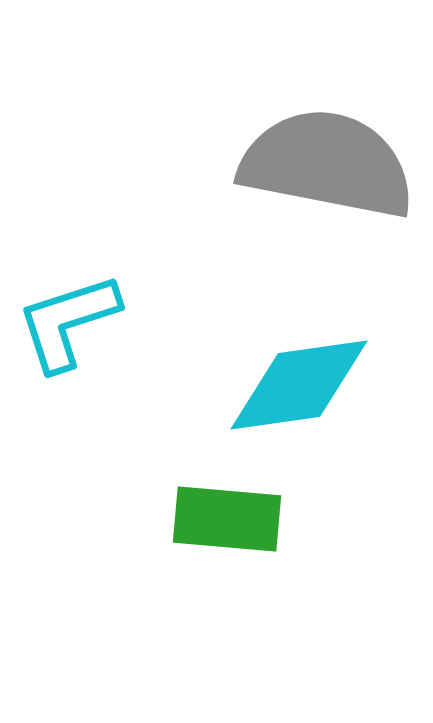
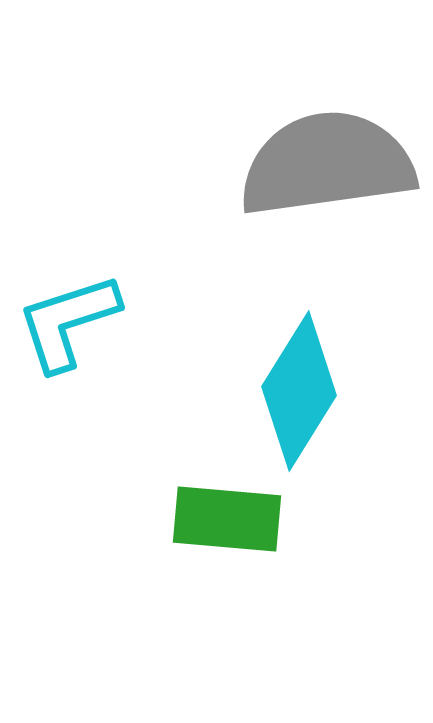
gray semicircle: rotated 19 degrees counterclockwise
cyan diamond: moved 6 px down; rotated 50 degrees counterclockwise
